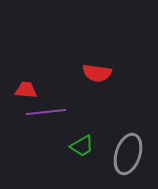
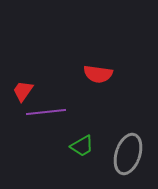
red semicircle: moved 1 px right, 1 px down
red trapezoid: moved 3 px left, 1 px down; rotated 60 degrees counterclockwise
